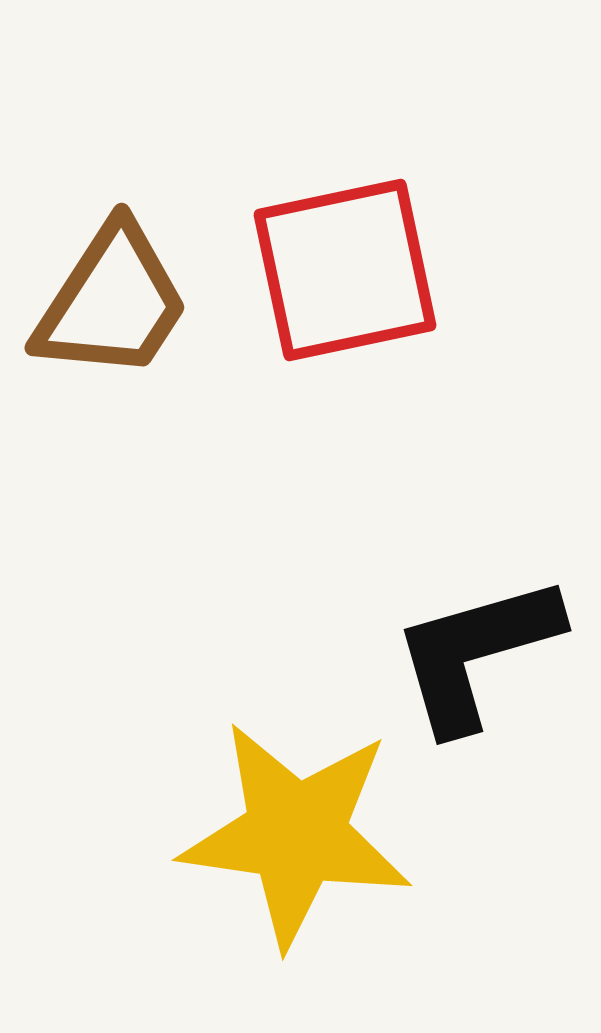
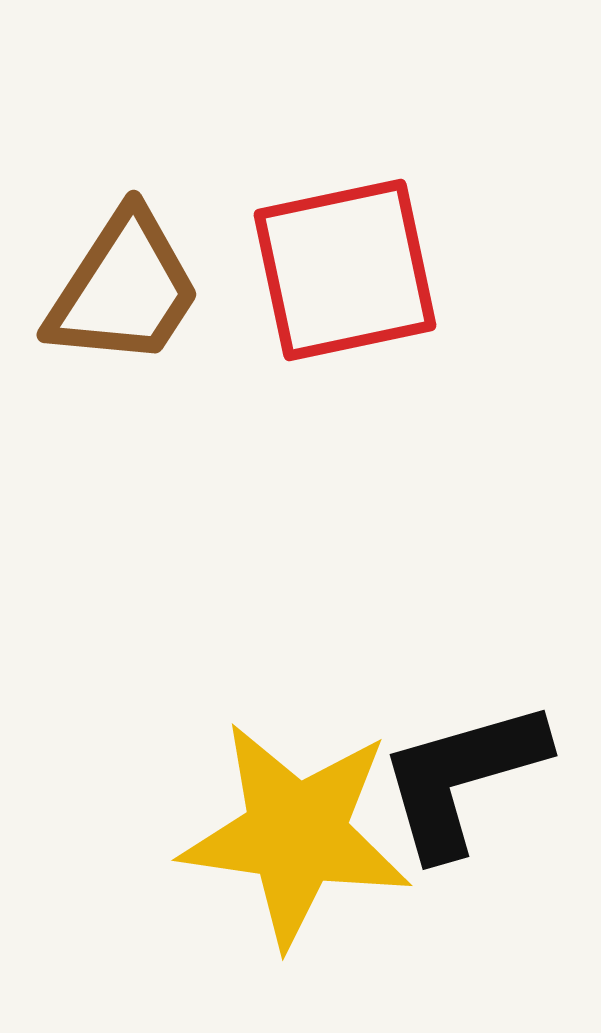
brown trapezoid: moved 12 px right, 13 px up
black L-shape: moved 14 px left, 125 px down
